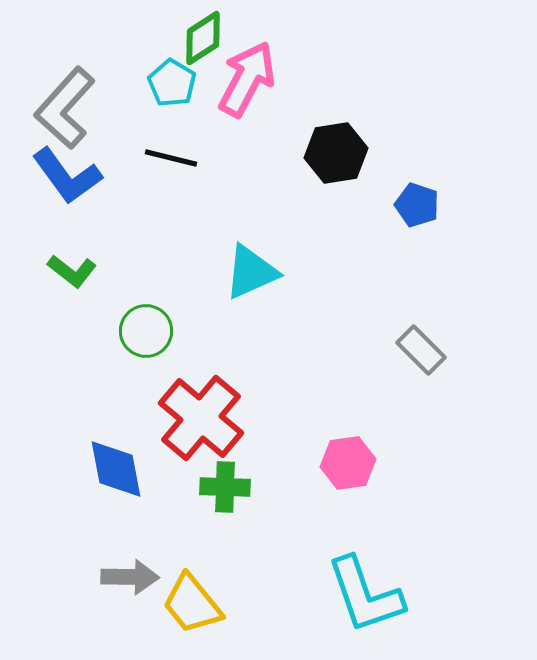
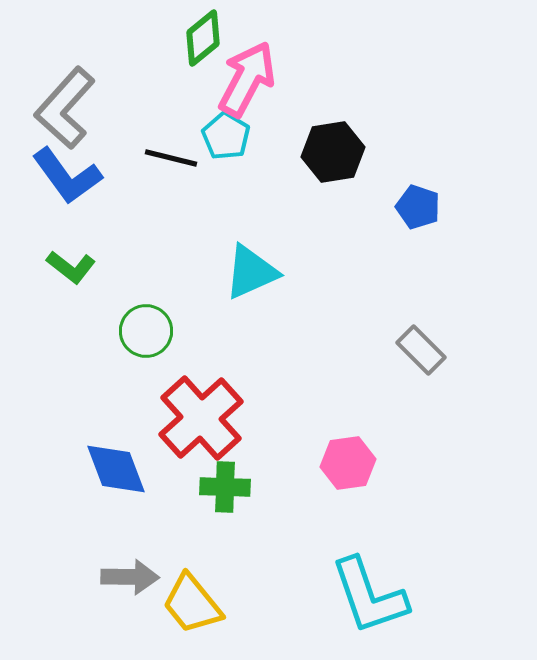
green diamond: rotated 6 degrees counterclockwise
cyan pentagon: moved 54 px right, 53 px down
black hexagon: moved 3 px left, 1 px up
blue pentagon: moved 1 px right, 2 px down
green L-shape: moved 1 px left, 4 px up
red cross: rotated 8 degrees clockwise
blue diamond: rotated 10 degrees counterclockwise
cyan L-shape: moved 4 px right, 1 px down
